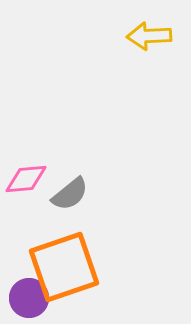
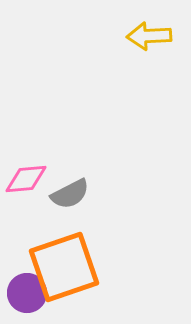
gray semicircle: rotated 12 degrees clockwise
purple circle: moved 2 px left, 5 px up
